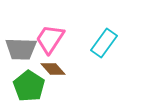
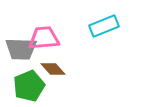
pink trapezoid: moved 6 px left, 1 px up; rotated 52 degrees clockwise
cyan rectangle: moved 17 px up; rotated 32 degrees clockwise
green pentagon: rotated 16 degrees clockwise
